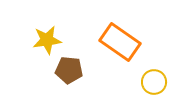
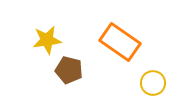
brown pentagon: rotated 8 degrees clockwise
yellow circle: moved 1 px left, 1 px down
